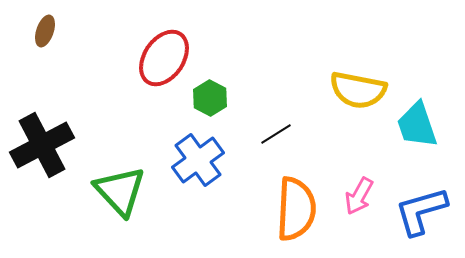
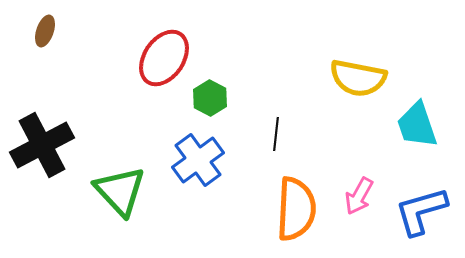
yellow semicircle: moved 12 px up
black line: rotated 52 degrees counterclockwise
